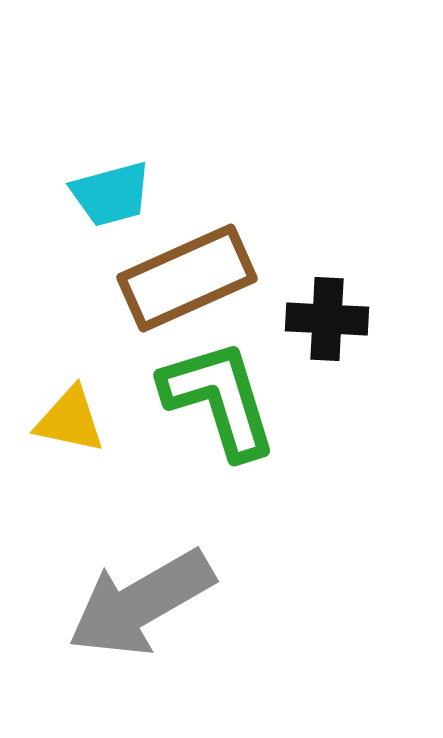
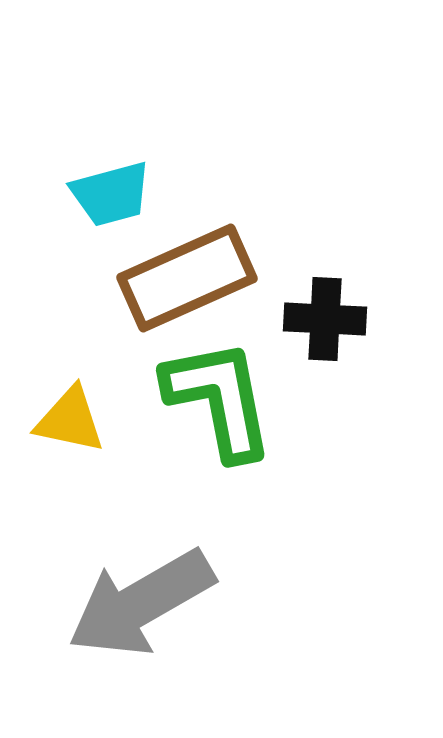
black cross: moved 2 px left
green L-shape: rotated 6 degrees clockwise
